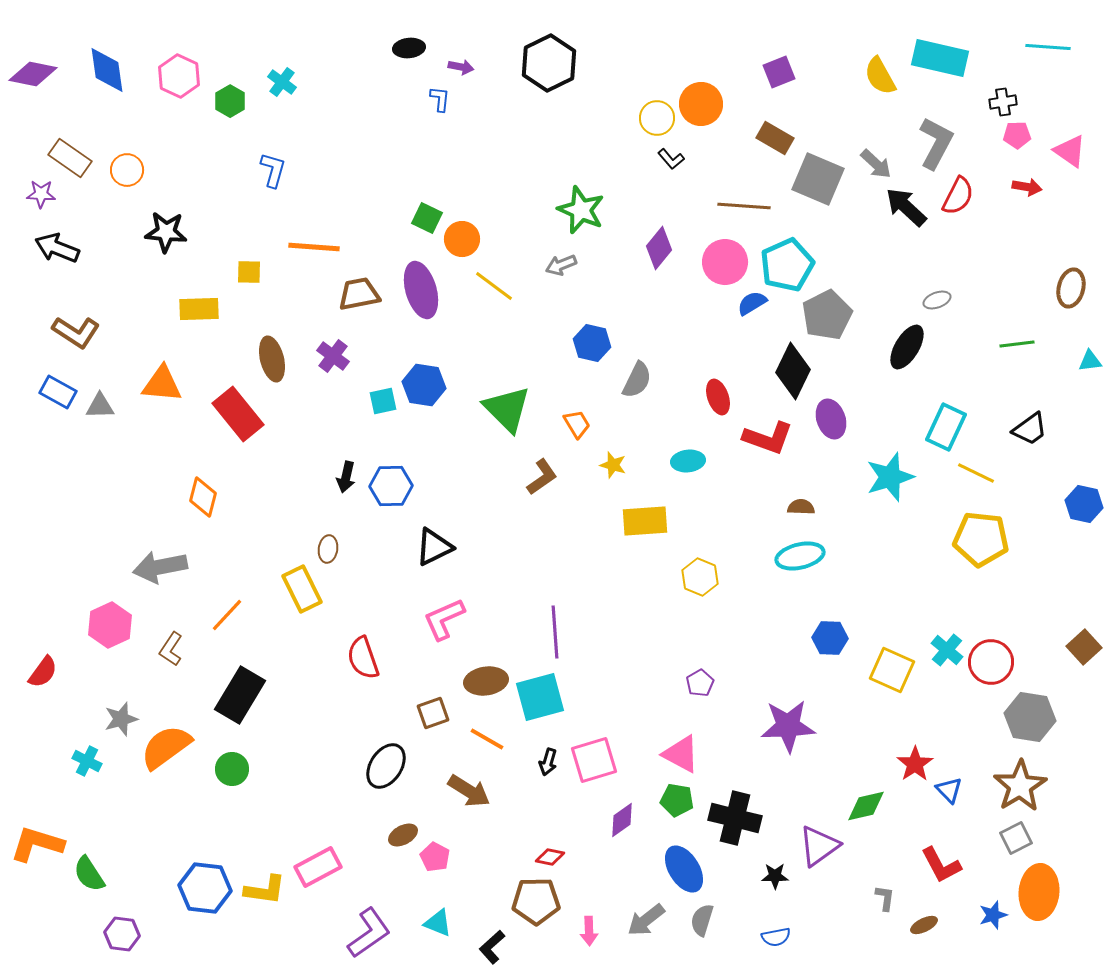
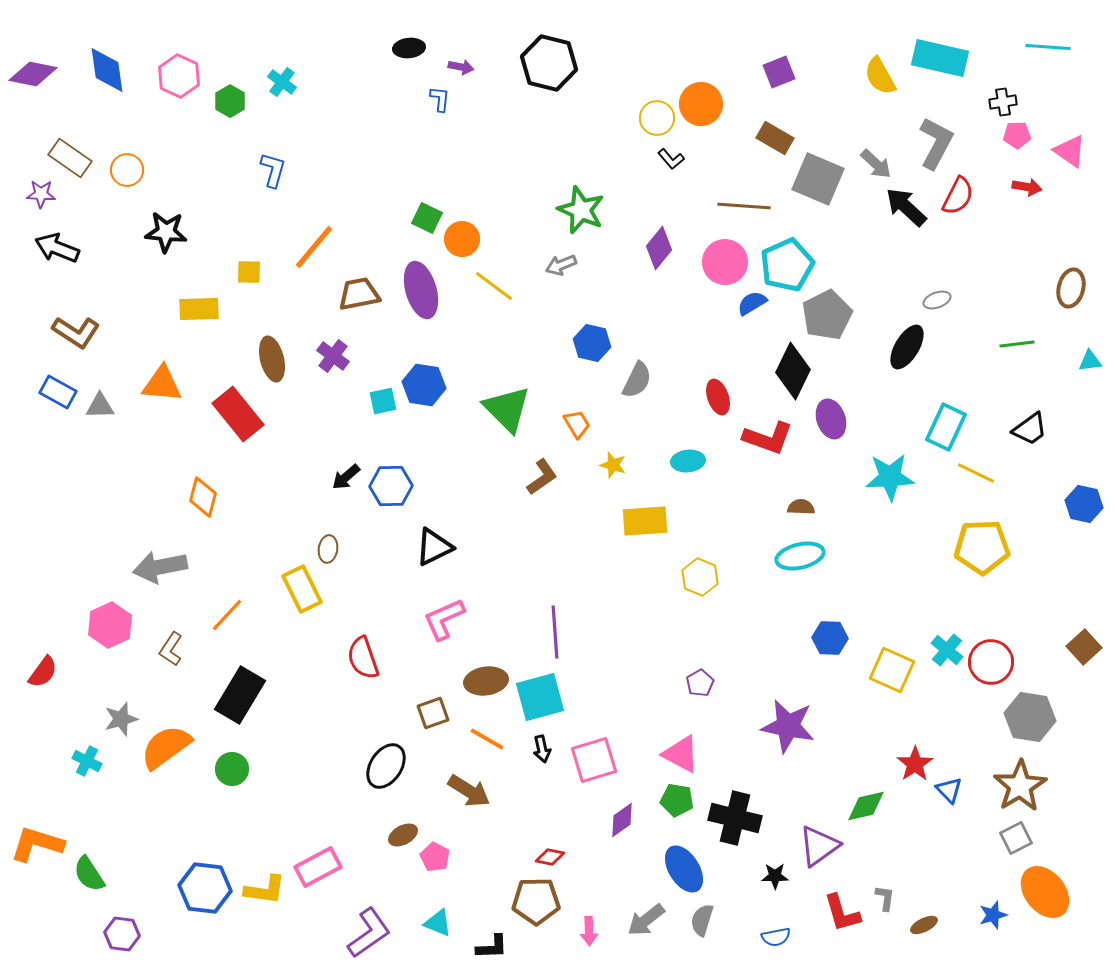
black hexagon at (549, 63): rotated 20 degrees counterclockwise
orange line at (314, 247): rotated 54 degrees counterclockwise
black arrow at (346, 477): rotated 36 degrees clockwise
cyan star at (890, 477): rotated 15 degrees clockwise
yellow pentagon at (981, 539): moved 1 px right, 8 px down; rotated 8 degrees counterclockwise
purple star at (788, 726): rotated 14 degrees clockwise
black arrow at (548, 762): moved 6 px left, 13 px up; rotated 28 degrees counterclockwise
red L-shape at (941, 865): moved 99 px left, 48 px down; rotated 12 degrees clockwise
orange ellipse at (1039, 892): moved 6 px right; rotated 44 degrees counterclockwise
black L-shape at (492, 947): rotated 140 degrees counterclockwise
